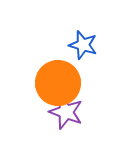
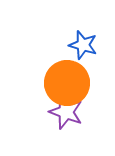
orange circle: moved 9 px right
